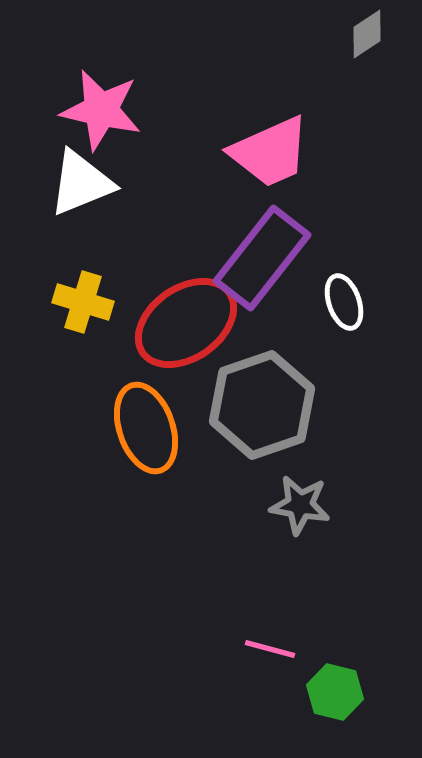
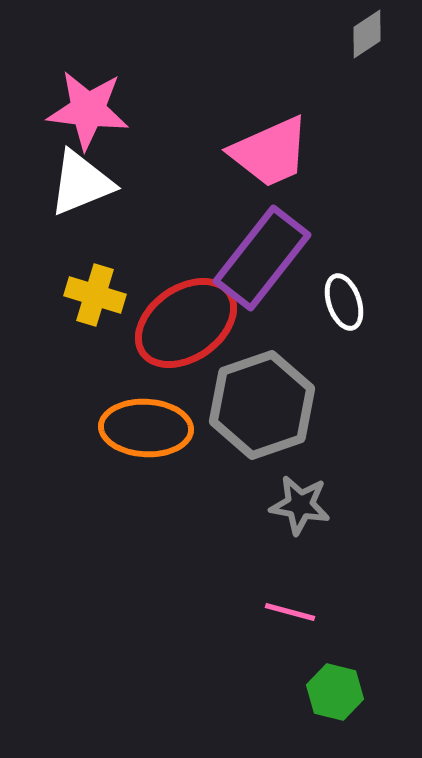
pink star: moved 13 px left; rotated 6 degrees counterclockwise
yellow cross: moved 12 px right, 7 px up
orange ellipse: rotated 68 degrees counterclockwise
pink line: moved 20 px right, 37 px up
